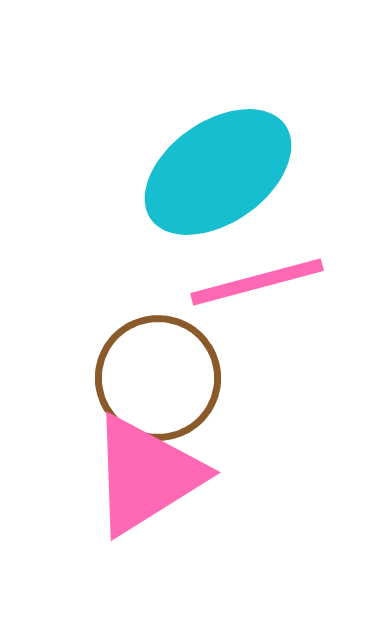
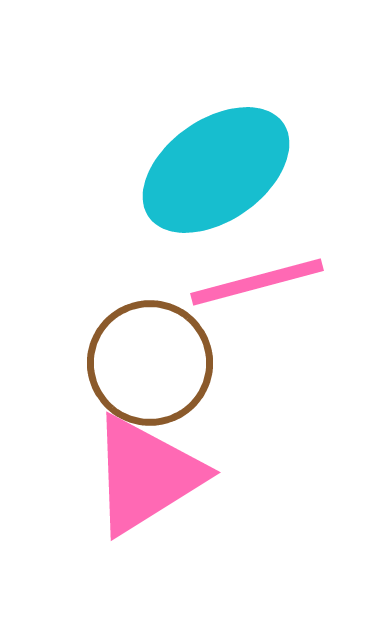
cyan ellipse: moved 2 px left, 2 px up
brown circle: moved 8 px left, 15 px up
